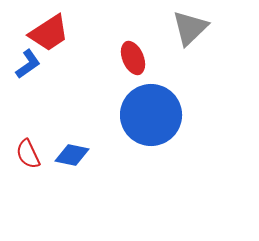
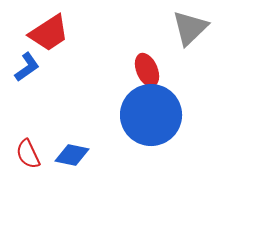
red ellipse: moved 14 px right, 12 px down
blue L-shape: moved 1 px left, 3 px down
